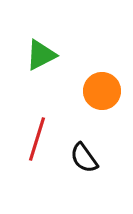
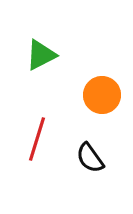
orange circle: moved 4 px down
black semicircle: moved 6 px right
